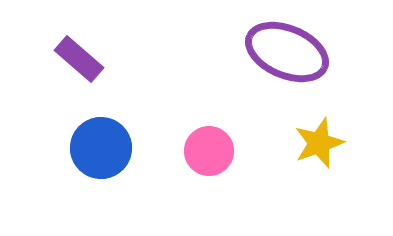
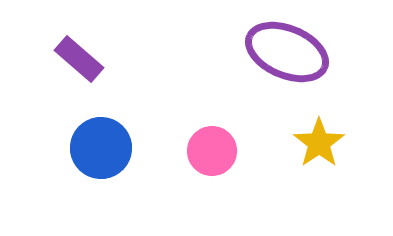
yellow star: rotated 15 degrees counterclockwise
pink circle: moved 3 px right
